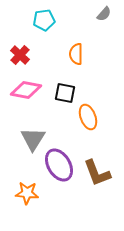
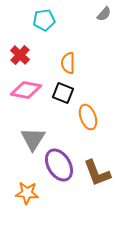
orange semicircle: moved 8 px left, 9 px down
black square: moved 2 px left; rotated 10 degrees clockwise
